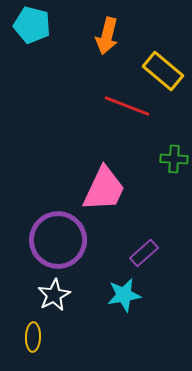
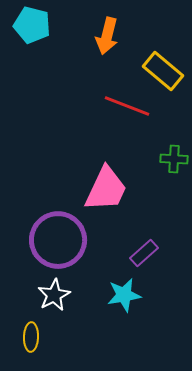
pink trapezoid: moved 2 px right
yellow ellipse: moved 2 px left
